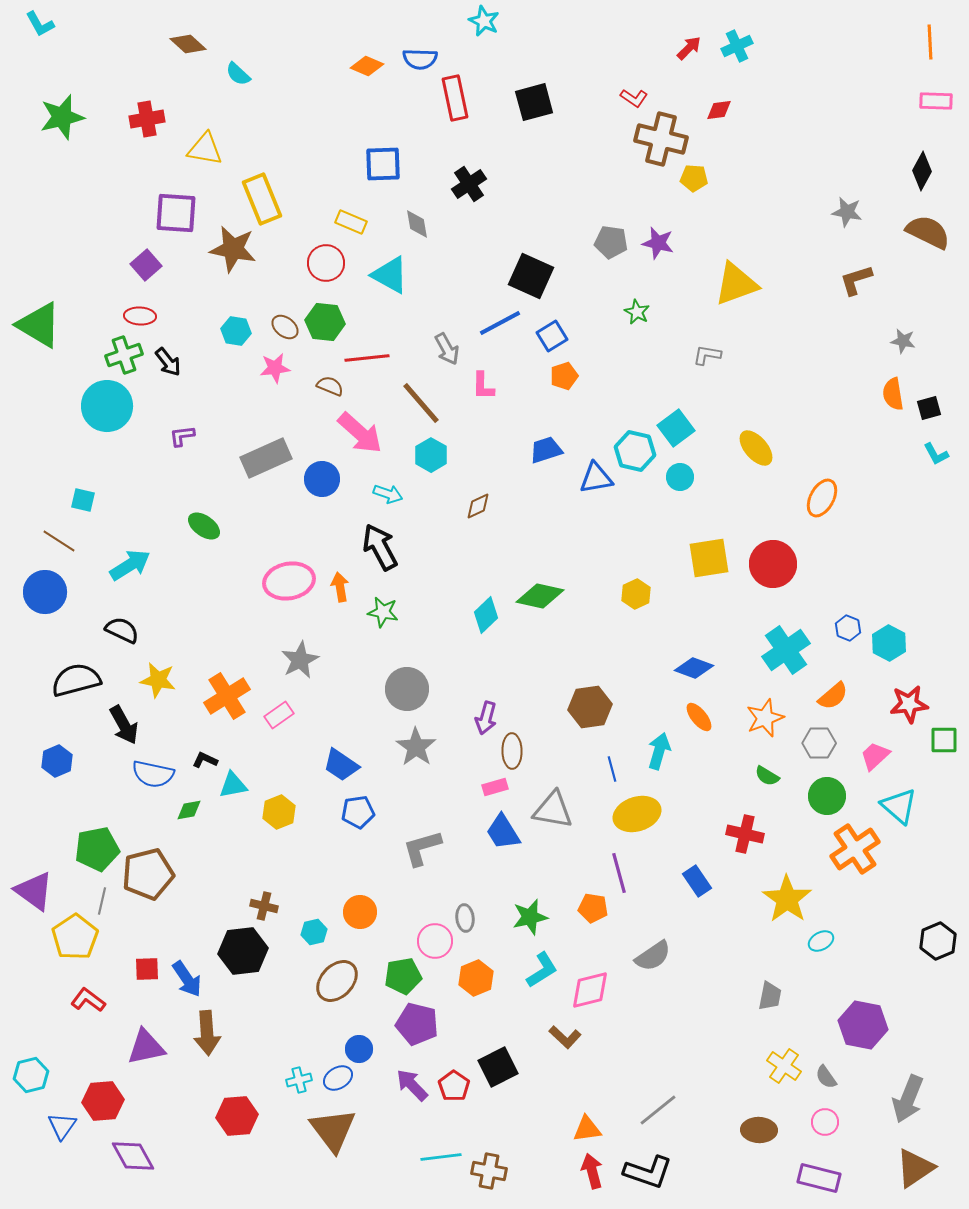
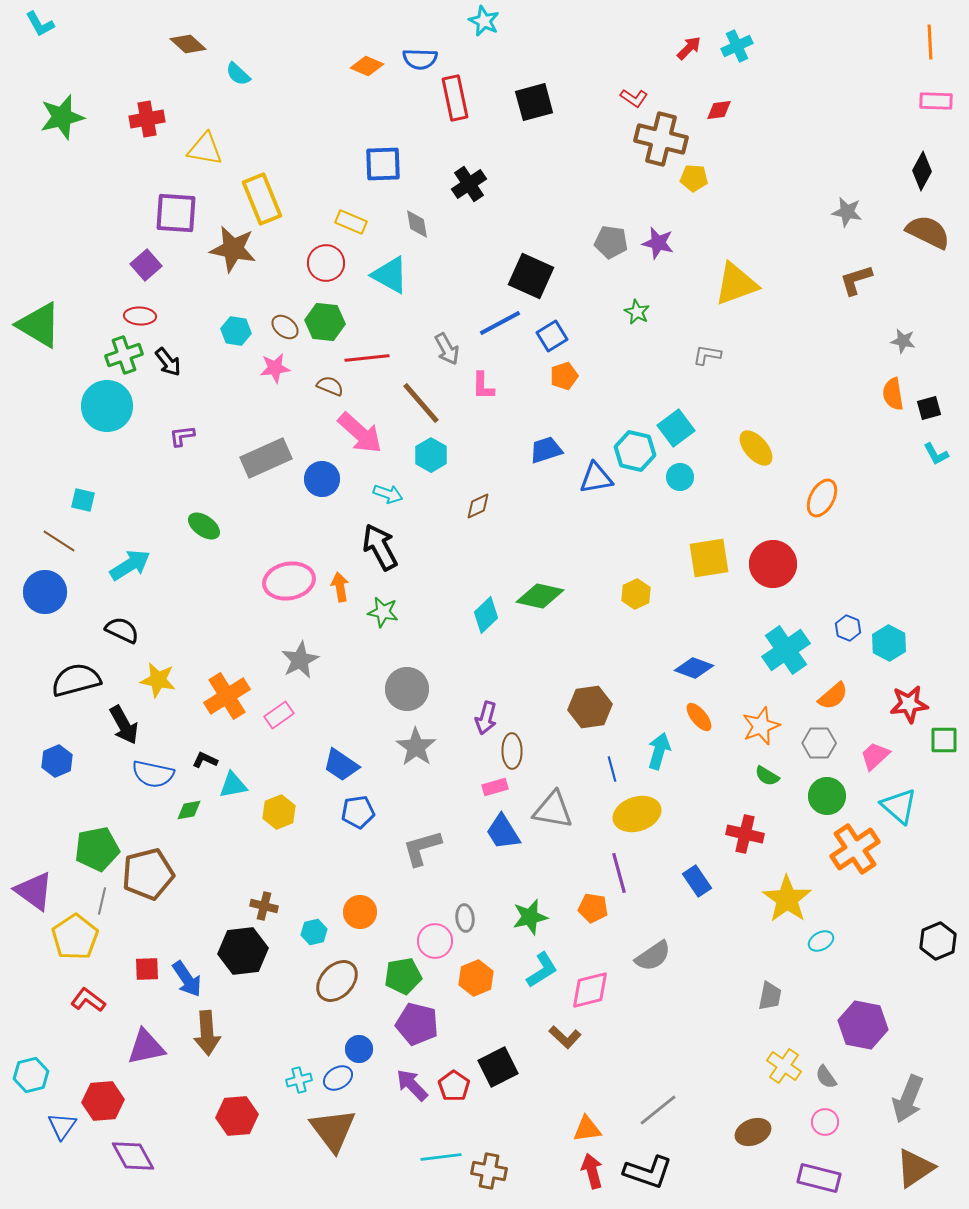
orange star at (765, 718): moved 4 px left, 8 px down
brown ellipse at (759, 1130): moved 6 px left, 2 px down; rotated 24 degrees counterclockwise
